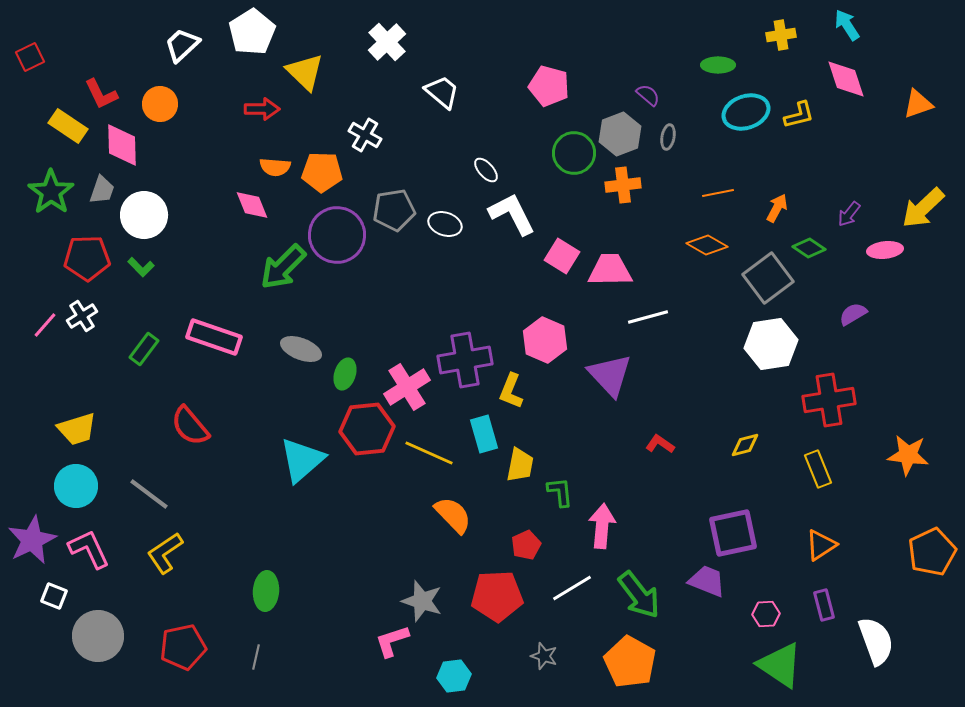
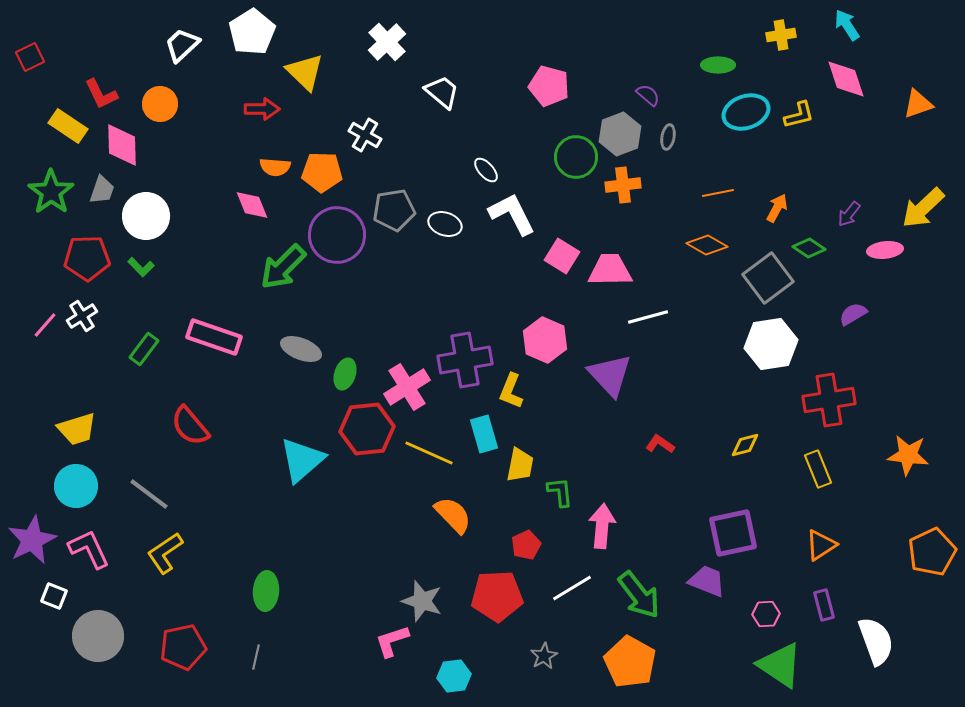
green circle at (574, 153): moved 2 px right, 4 px down
white circle at (144, 215): moved 2 px right, 1 px down
gray star at (544, 656): rotated 24 degrees clockwise
